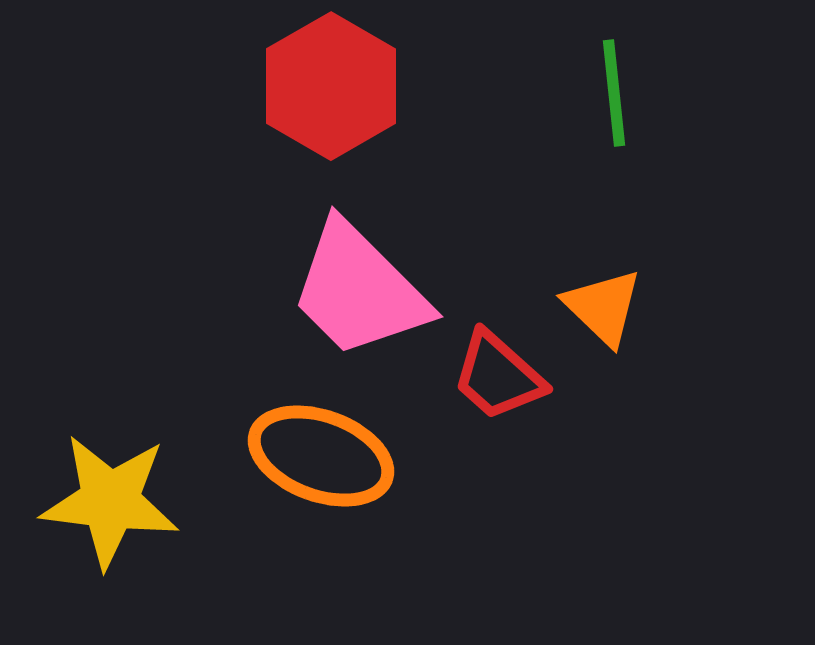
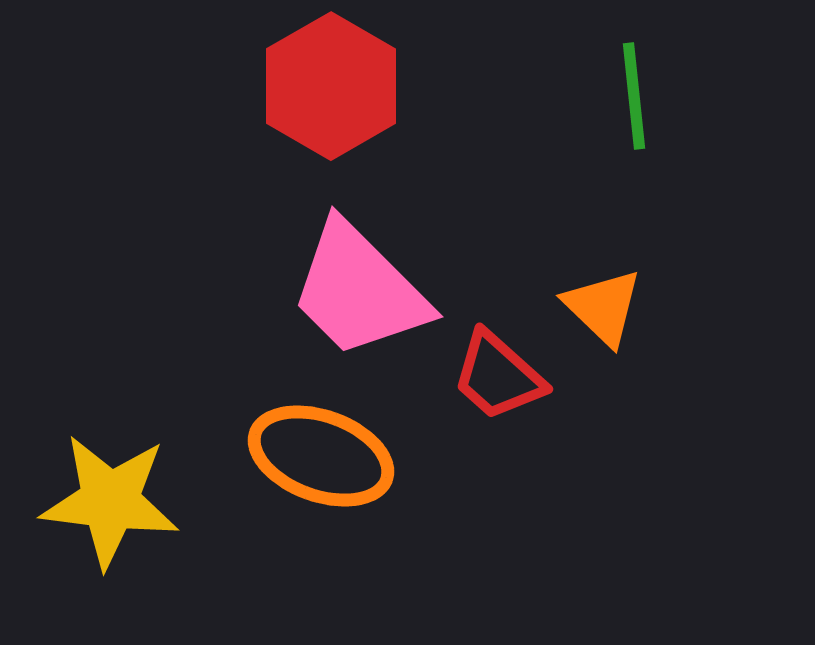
green line: moved 20 px right, 3 px down
